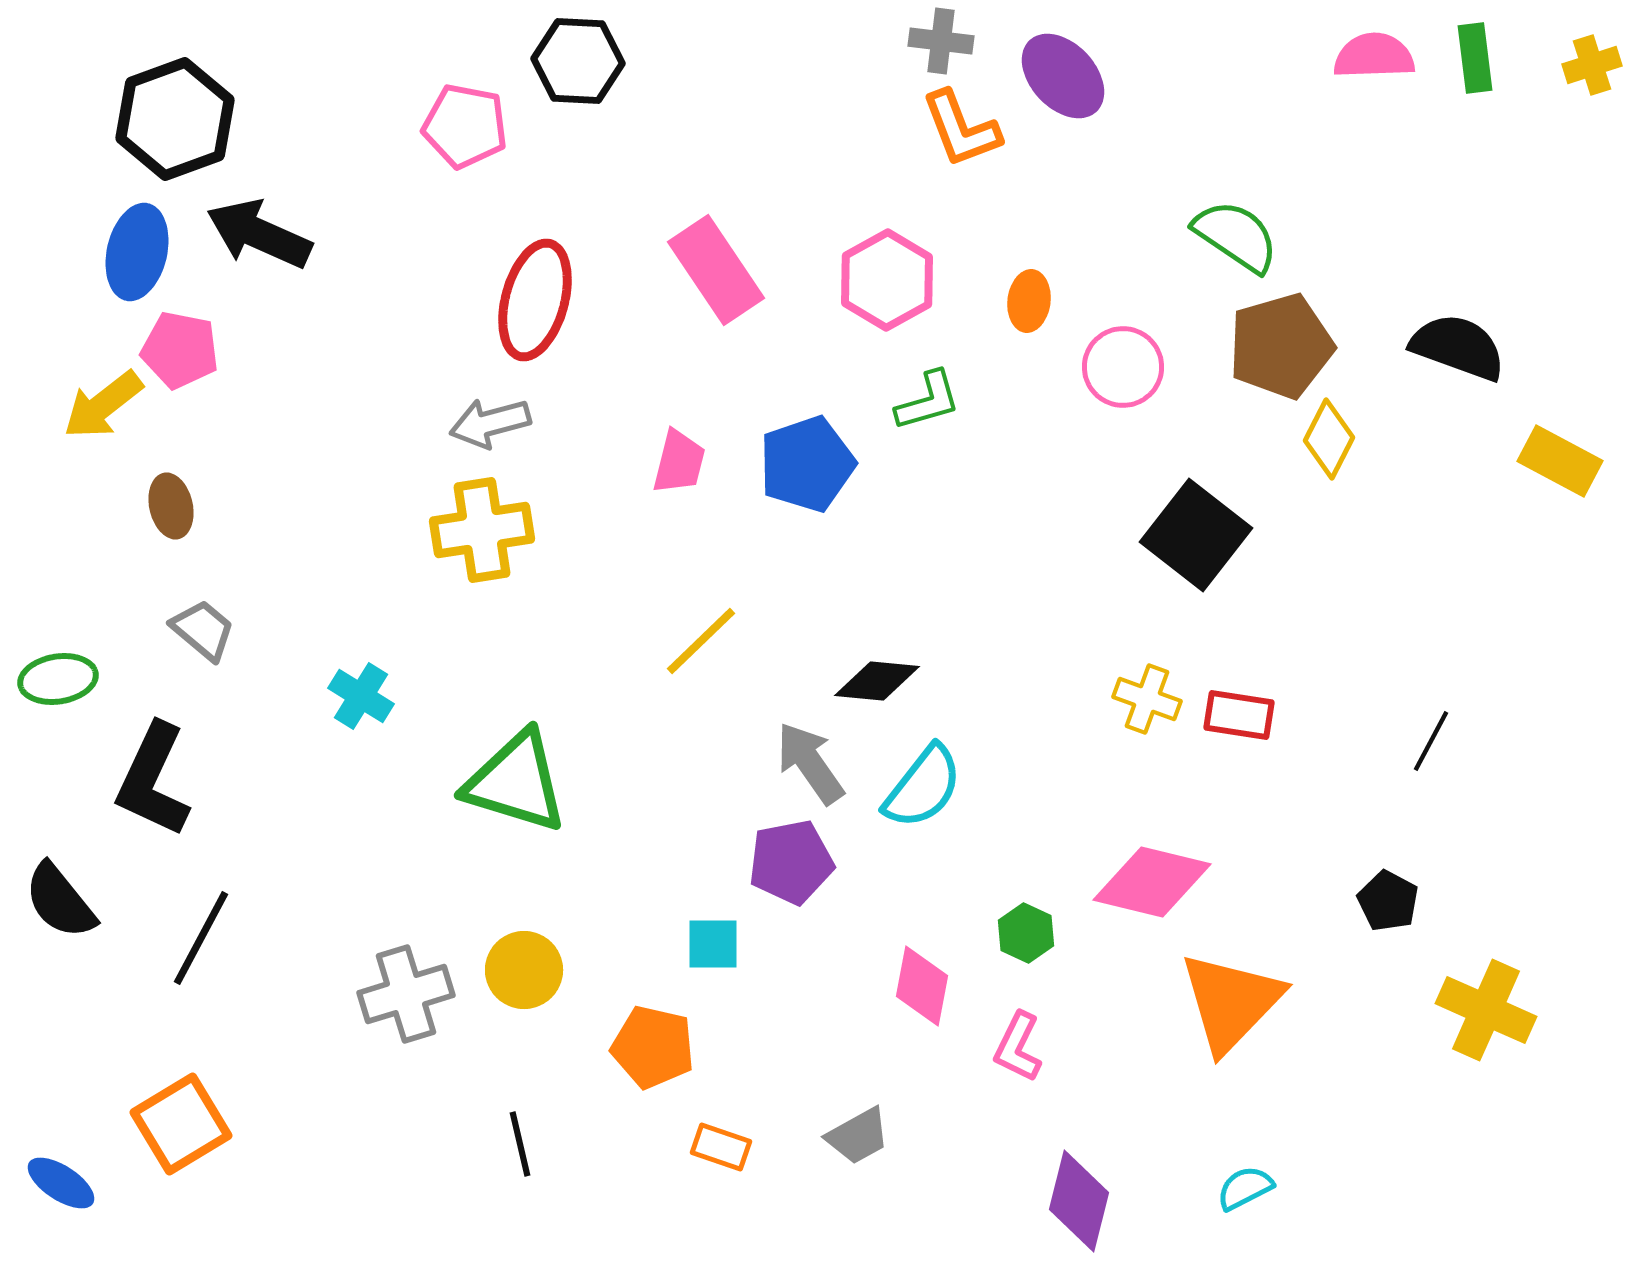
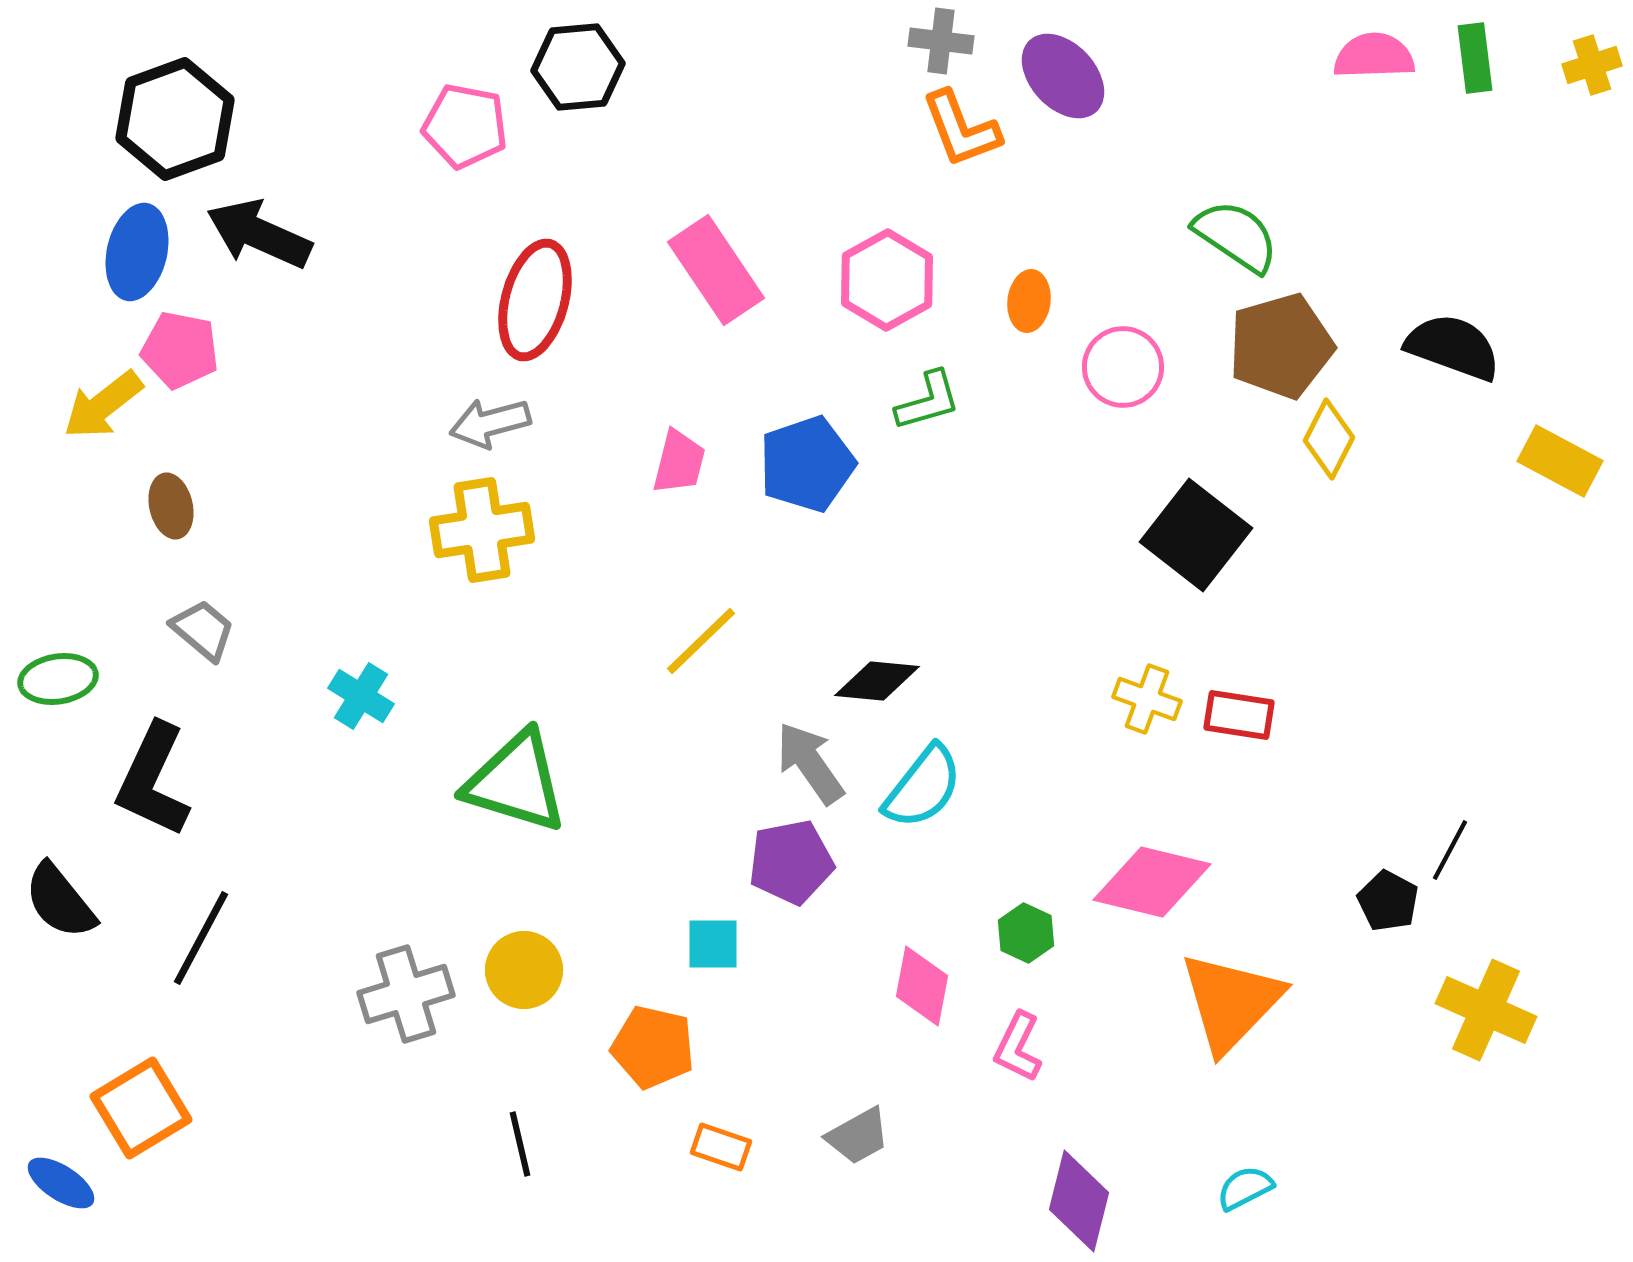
black hexagon at (578, 61): moved 6 px down; rotated 8 degrees counterclockwise
black semicircle at (1458, 347): moved 5 px left
black line at (1431, 741): moved 19 px right, 109 px down
orange square at (181, 1124): moved 40 px left, 16 px up
